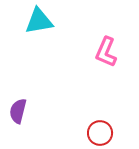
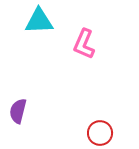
cyan triangle: rotated 8 degrees clockwise
pink L-shape: moved 22 px left, 8 px up
